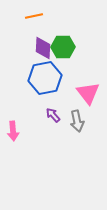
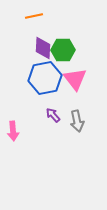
green hexagon: moved 3 px down
pink triangle: moved 13 px left, 14 px up
